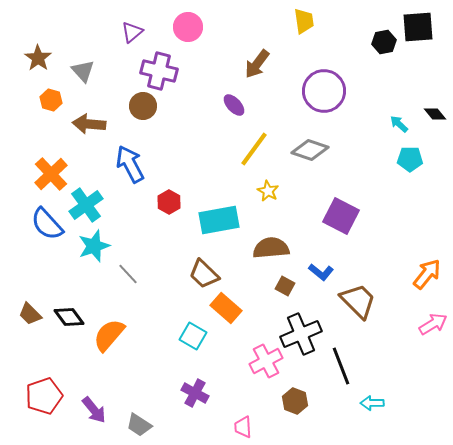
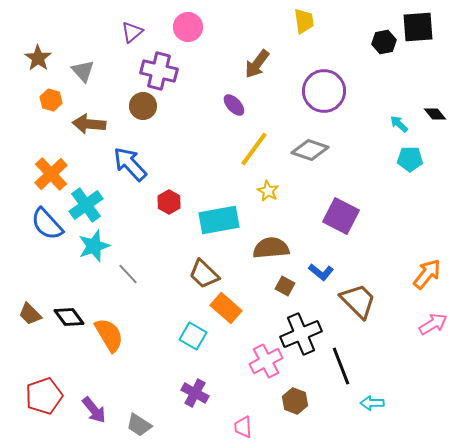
blue arrow at (130, 164): rotated 15 degrees counterclockwise
orange semicircle at (109, 335): rotated 108 degrees clockwise
